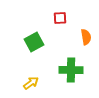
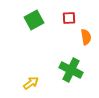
red square: moved 9 px right
green square: moved 22 px up
green cross: rotated 25 degrees clockwise
